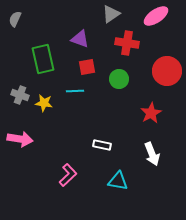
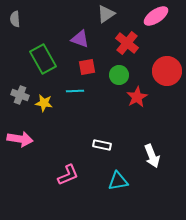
gray triangle: moved 5 px left
gray semicircle: rotated 28 degrees counterclockwise
red cross: rotated 30 degrees clockwise
green rectangle: rotated 16 degrees counterclockwise
green circle: moved 4 px up
red star: moved 14 px left, 16 px up
white arrow: moved 2 px down
pink L-shape: rotated 20 degrees clockwise
cyan triangle: rotated 20 degrees counterclockwise
